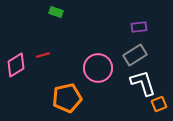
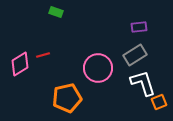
pink diamond: moved 4 px right, 1 px up
orange square: moved 2 px up
